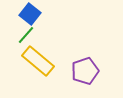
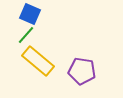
blue square: rotated 15 degrees counterclockwise
purple pentagon: moved 3 px left; rotated 28 degrees clockwise
